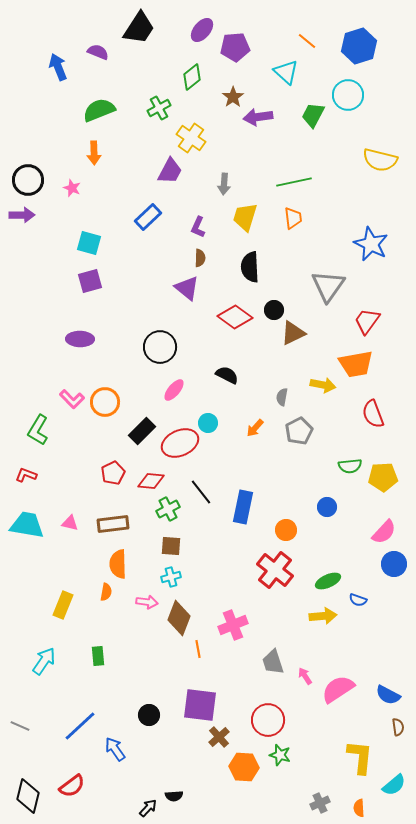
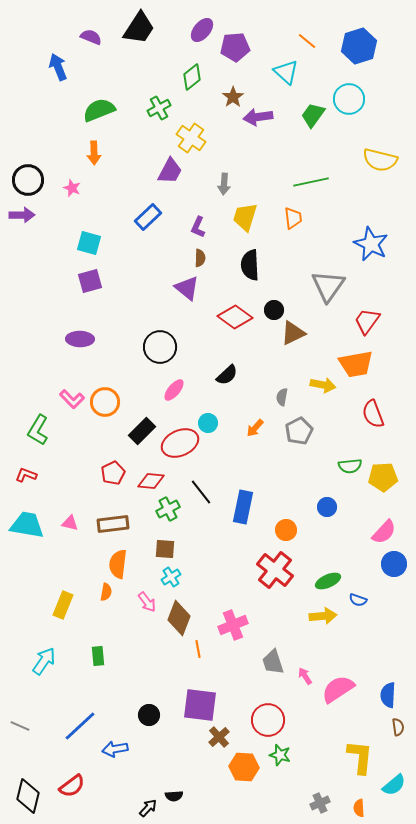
purple semicircle at (98, 52): moved 7 px left, 15 px up
cyan circle at (348, 95): moved 1 px right, 4 px down
green trapezoid at (313, 115): rotated 8 degrees clockwise
green line at (294, 182): moved 17 px right
black semicircle at (250, 267): moved 2 px up
black semicircle at (227, 375): rotated 110 degrees clockwise
brown square at (171, 546): moved 6 px left, 3 px down
orange semicircle at (118, 564): rotated 8 degrees clockwise
cyan cross at (171, 577): rotated 18 degrees counterclockwise
pink arrow at (147, 602): rotated 45 degrees clockwise
blue semicircle at (388, 695): rotated 65 degrees clockwise
blue arrow at (115, 749): rotated 65 degrees counterclockwise
